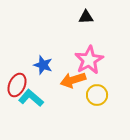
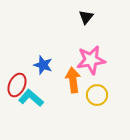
black triangle: rotated 49 degrees counterclockwise
pink star: moved 2 px right; rotated 20 degrees clockwise
orange arrow: rotated 100 degrees clockwise
